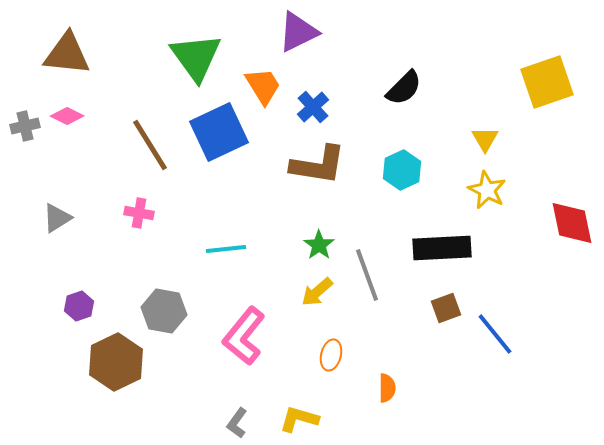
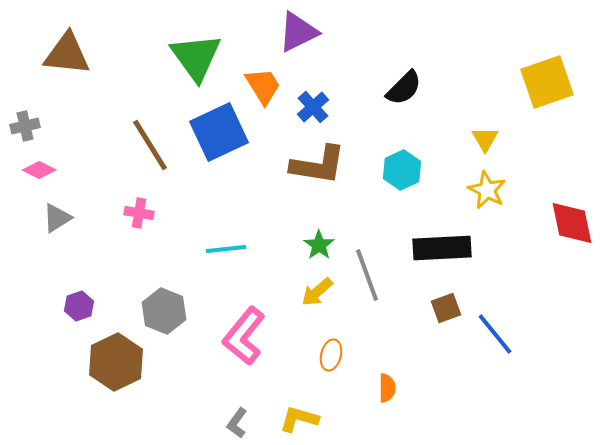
pink diamond: moved 28 px left, 54 px down
gray hexagon: rotated 12 degrees clockwise
